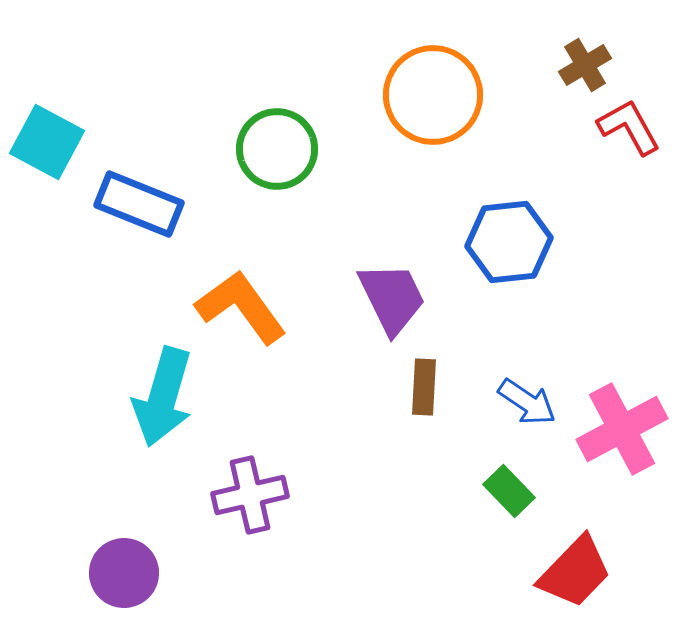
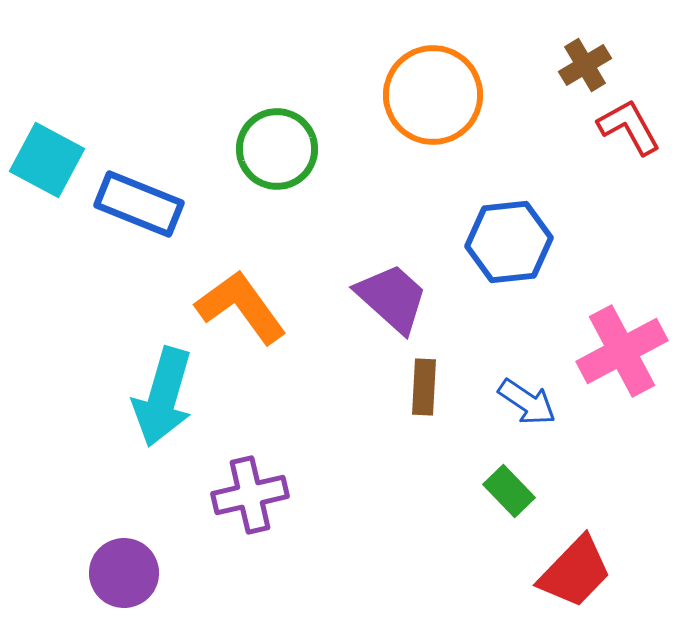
cyan square: moved 18 px down
purple trapezoid: rotated 22 degrees counterclockwise
pink cross: moved 78 px up
